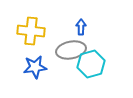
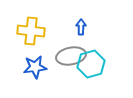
gray ellipse: moved 6 px down
